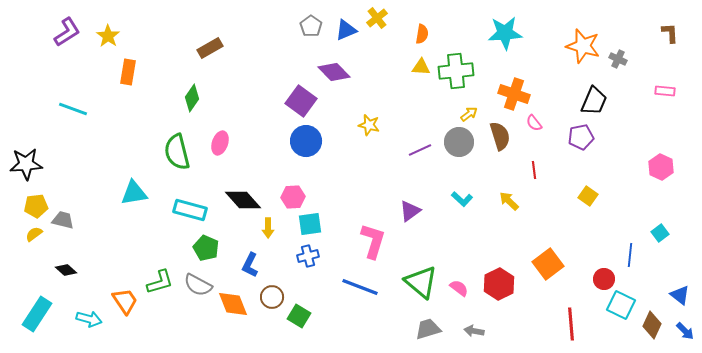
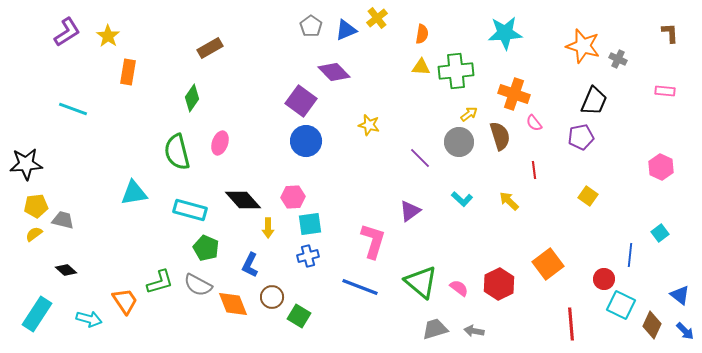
purple line at (420, 150): moved 8 px down; rotated 70 degrees clockwise
gray trapezoid at (428, 329): moved 7 px right
